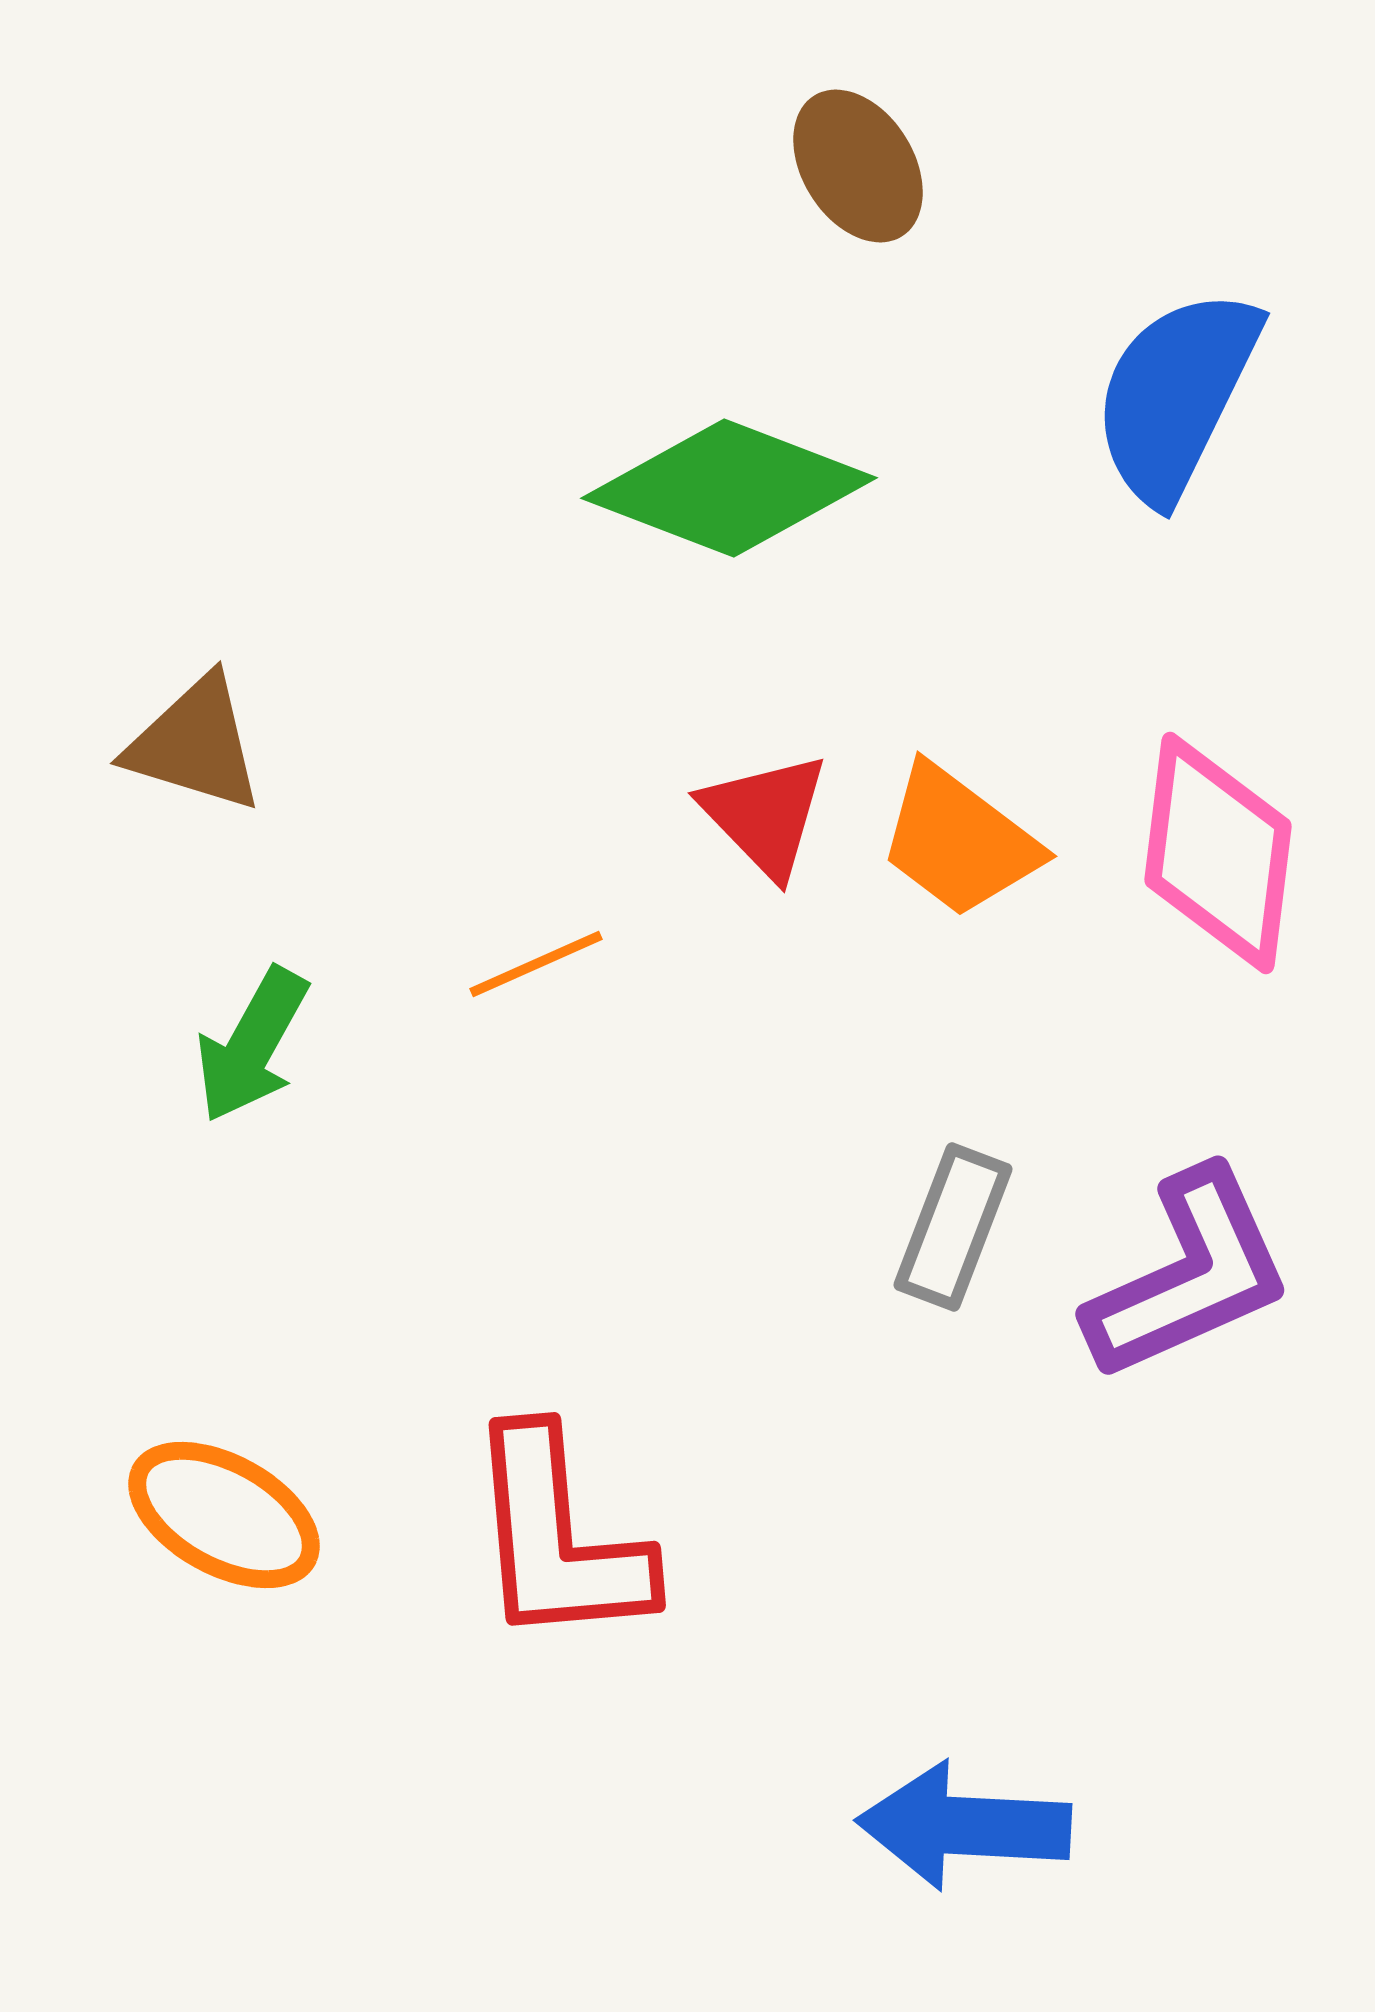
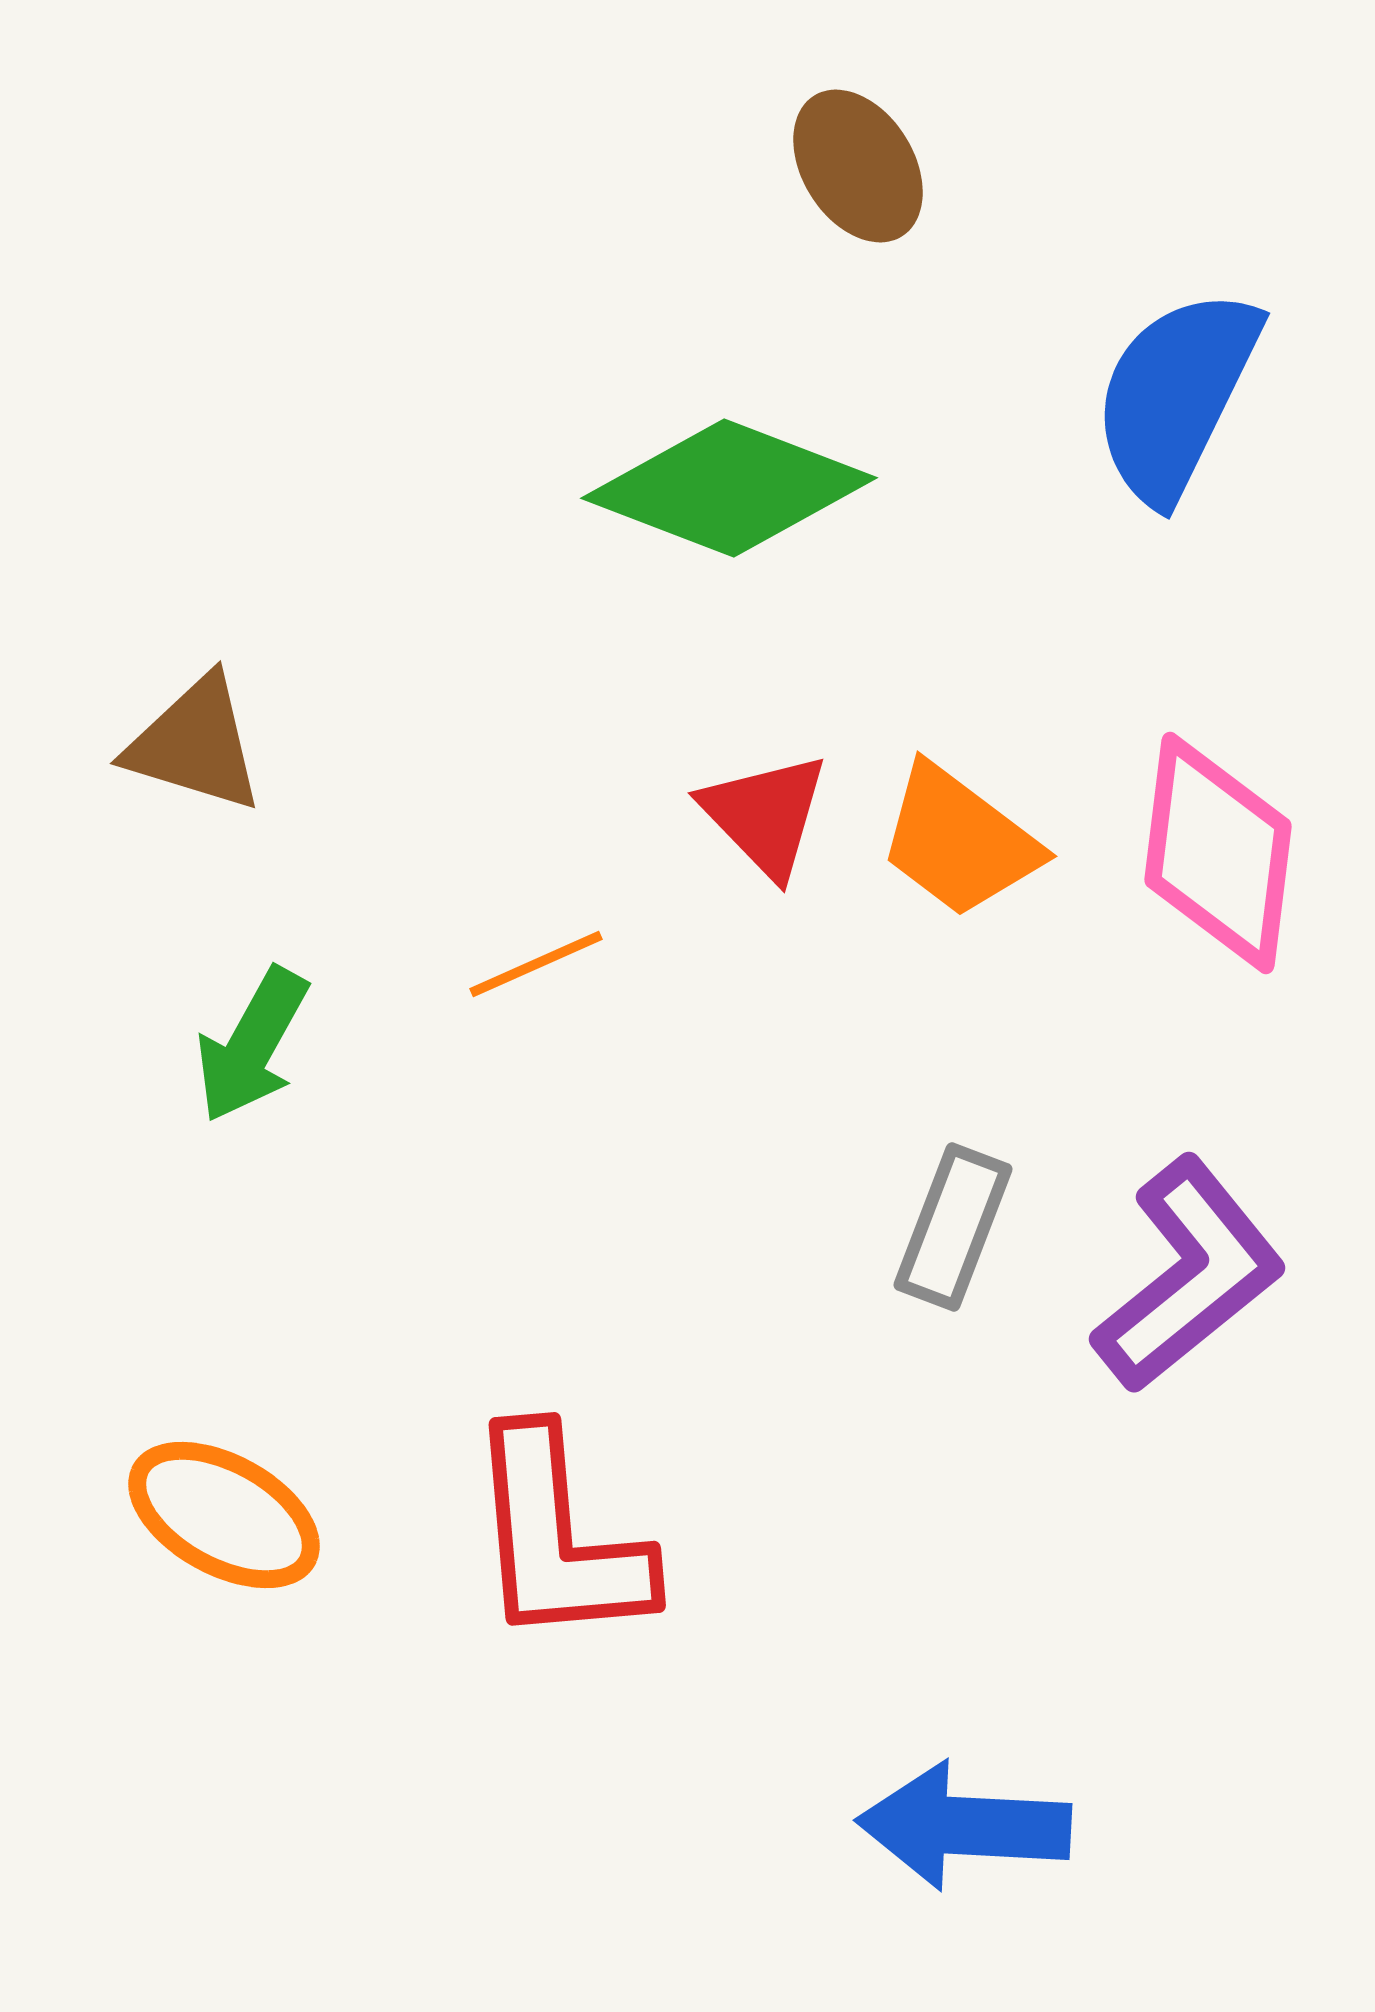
purple L-shape: rotated 15 degrees counterclockwise
